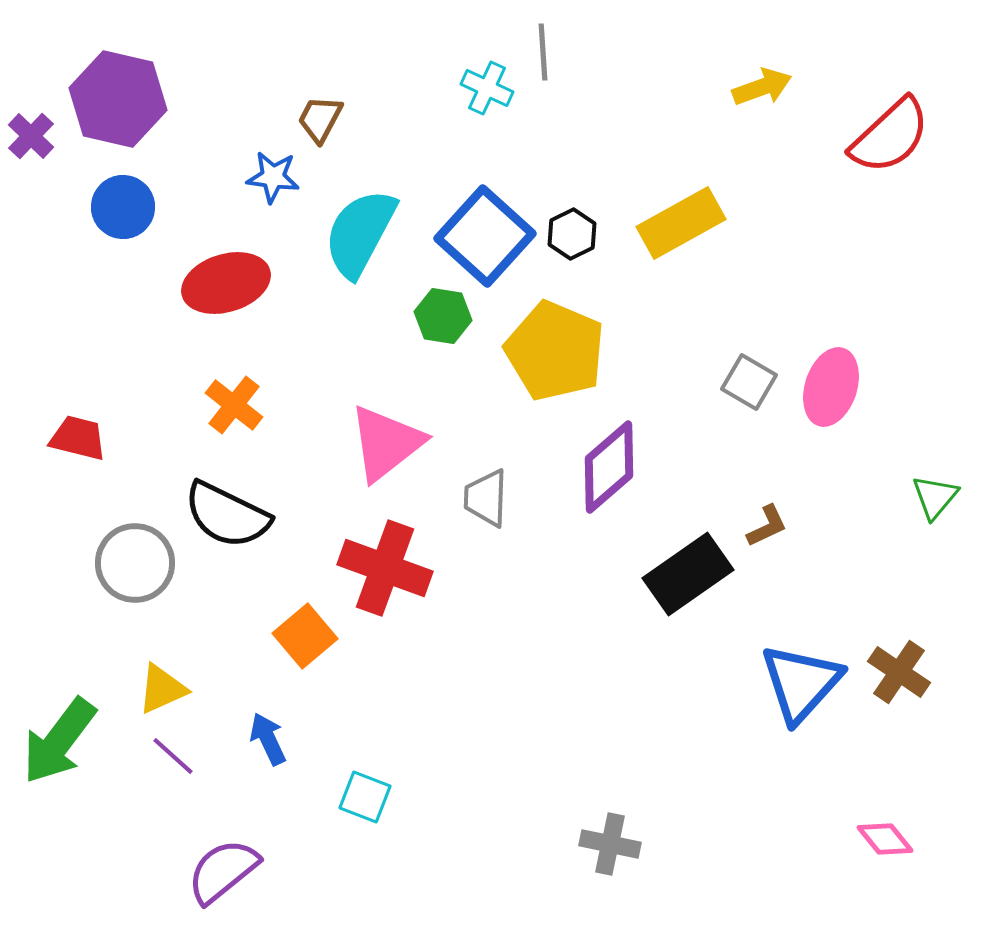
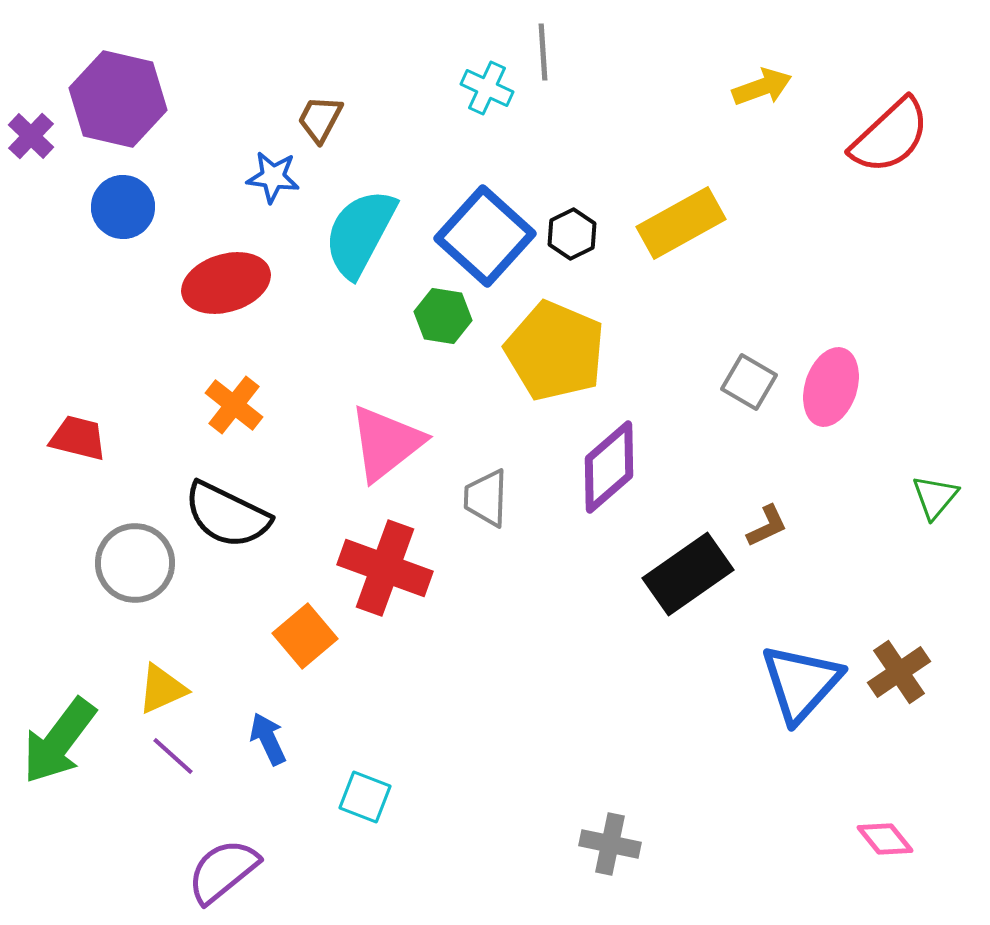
brown cross: rotated 22 degrees clockwise
